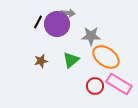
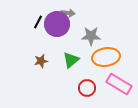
orange ellipse: rotated 44 degrees counterclockwise
red circle: moved 8 px left, 2 px down
